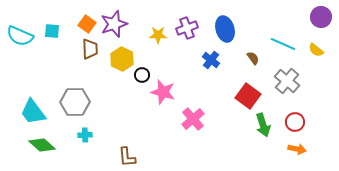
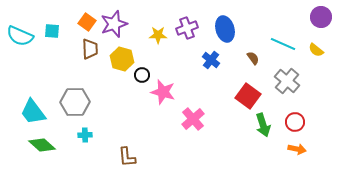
orange square: moved 2 px up
yellow hexagon: rotated 10 degrees counterclockwise
